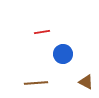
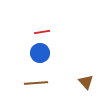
blue circle: moved 23 px left, 1 px up
brown triangle: rotated 21 degrees clockwise
